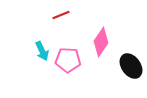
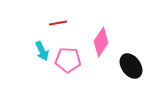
red line: moved 3 px left, 8 px down; rotated 12 degrees clockwise
